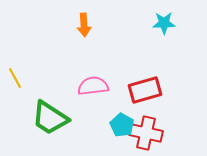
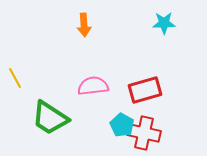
red cross: moved 2 px left
